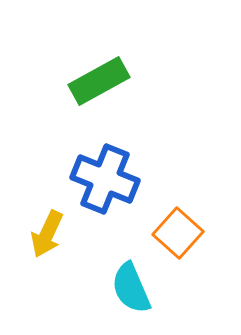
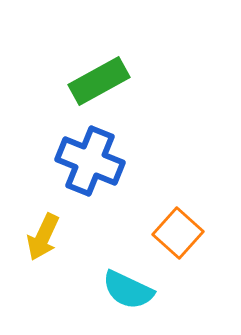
blue cross: moved 15 px left, 18 px up
yellow arrow: moved 4 px left, 3 px down
cyan semicircle: moved 3 px left, 2 px down; rotated 42 degrees counterclockwise
